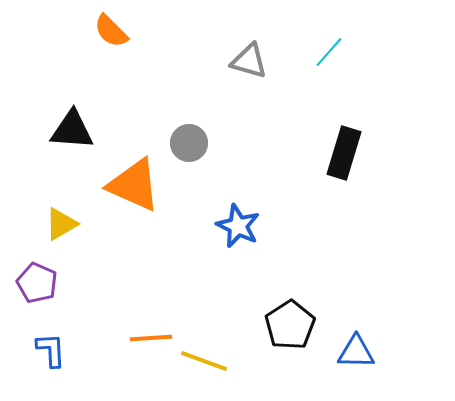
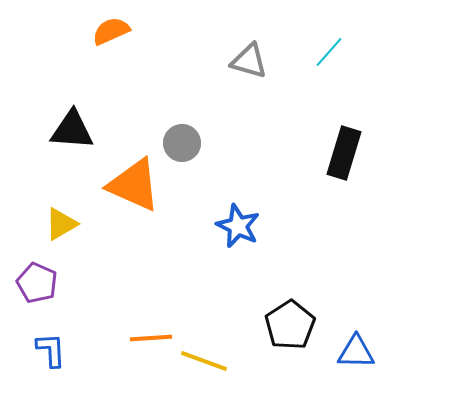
orange semicircle: rotated 111 degrees clockwise
gray circle: moved 7 px left
